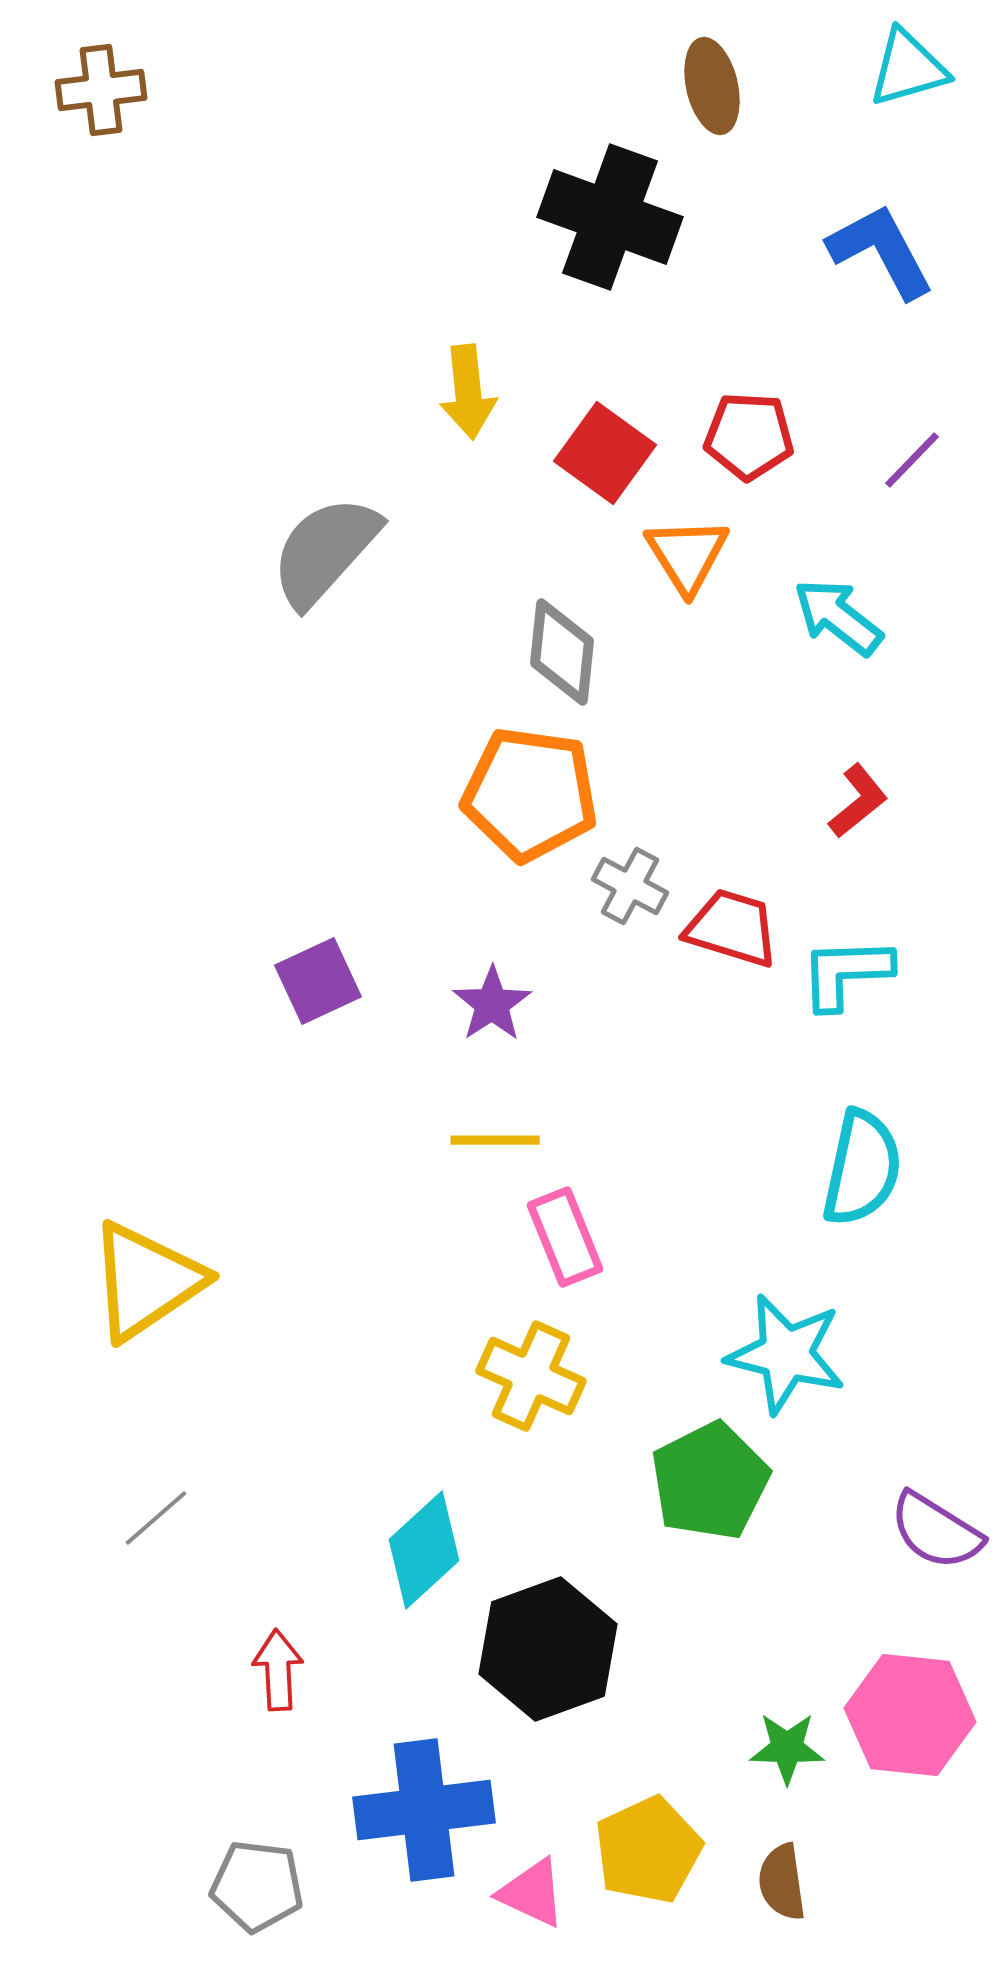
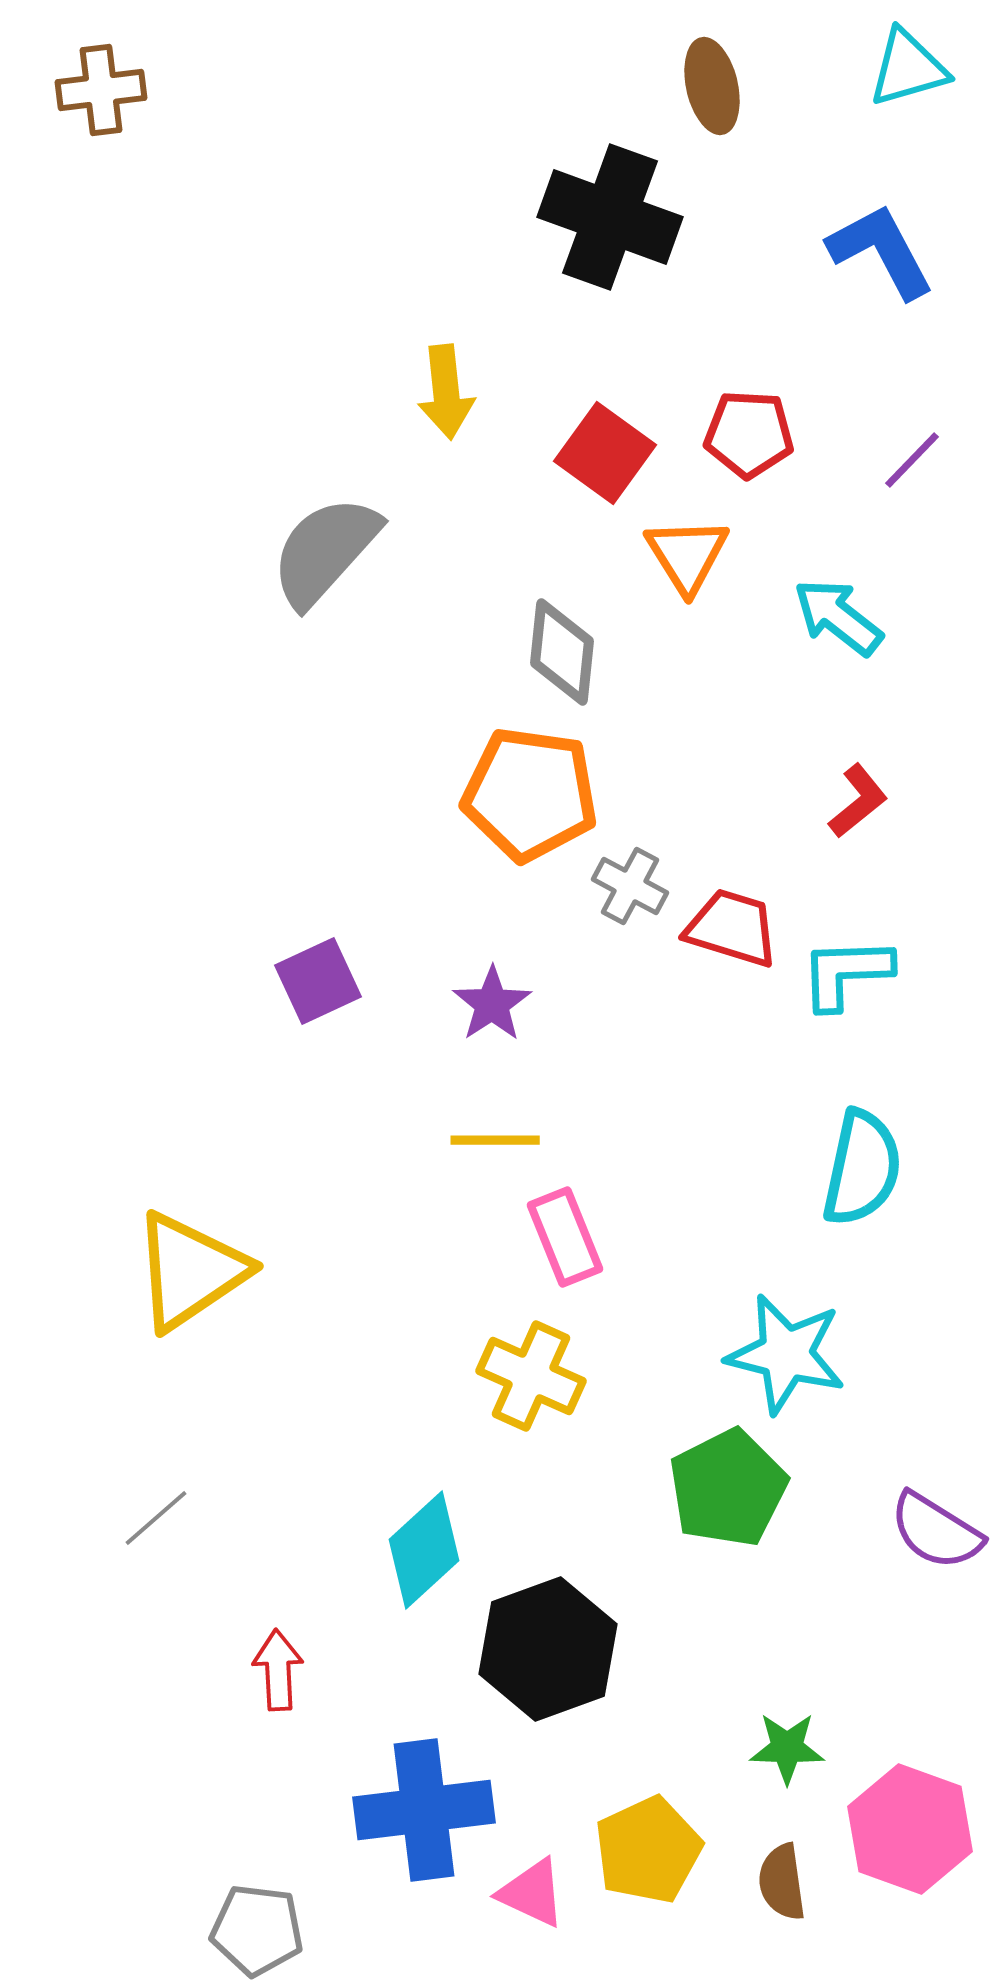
yellow arrow: moved 22 px left
red pentagon: moved 2 px up
yellow triangle: moved 44 px right, 10 px up
green pentagon: moved 18 px right, 7 px down
pink hexagon: moved 114 px down; rotated 14 degrees clockwise
gray pentagon: moved 44 px down
